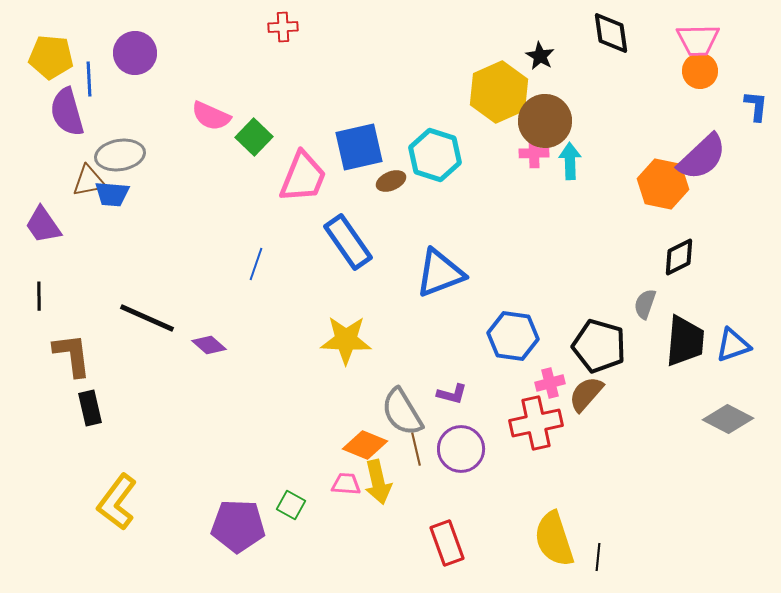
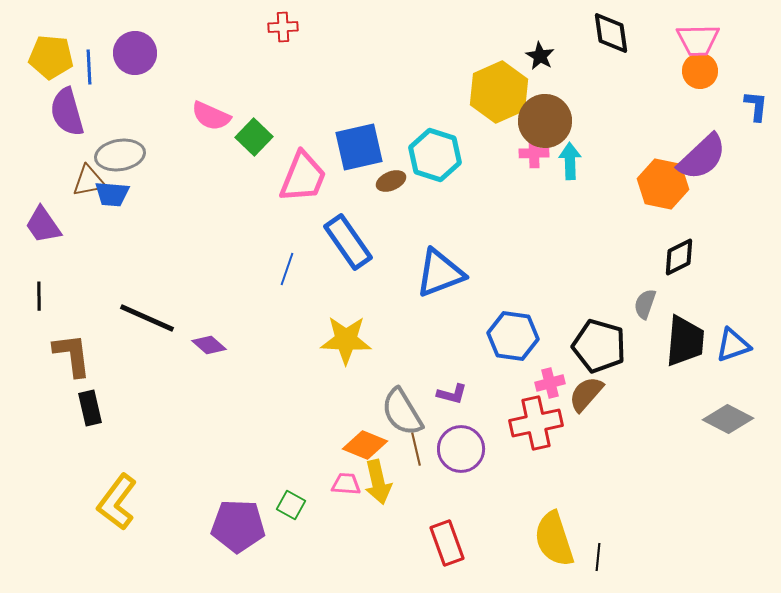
blue line at (89, 79): moved 12 px up
blue line at (256, 264): moved 31 px right, 5 px down
